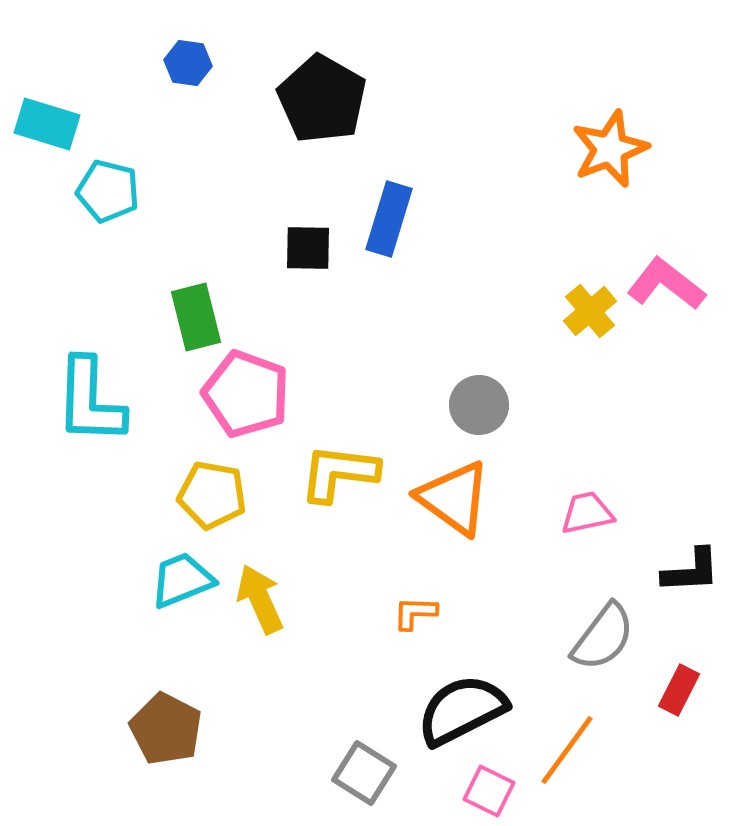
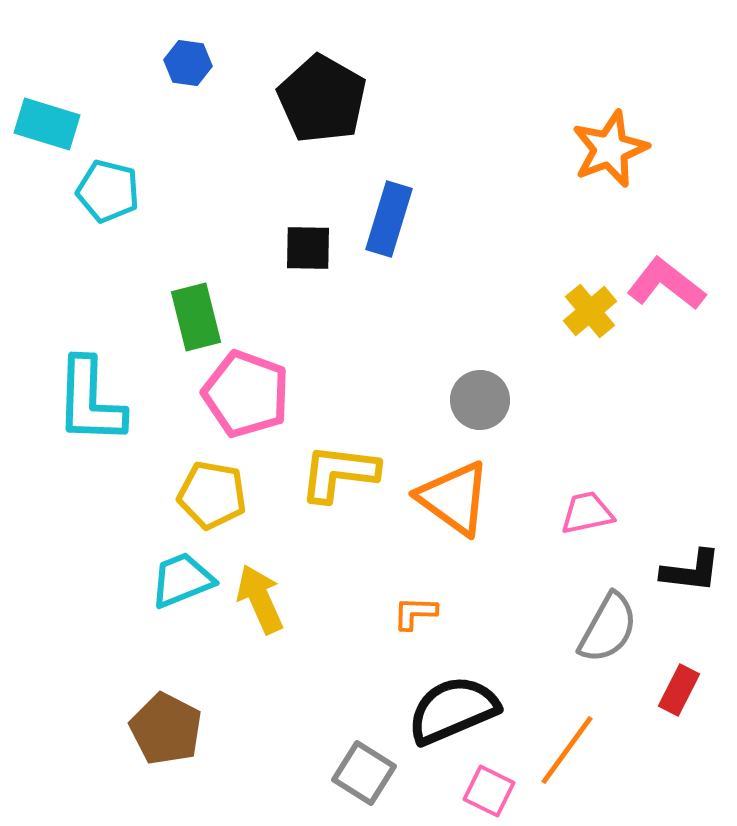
gray circle: moved 1 px right, 5 px up
black L-shape: rotated 10 degrees clockwise
gray semicircle: moved 5 px right, 9 px up; rotated 8 degrees counterclockwise
black semicircle: moved 9 px left; rotated 4 degrees clockwise
